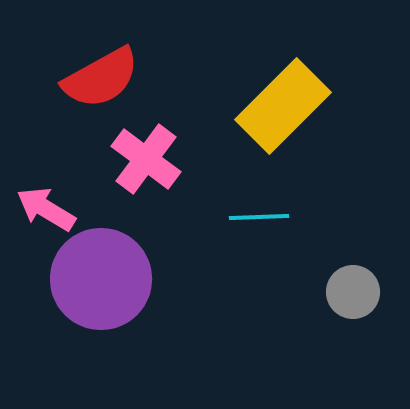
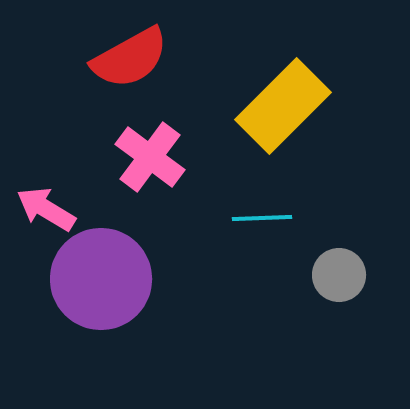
red semicircle: moved 29 px right, 20 px up
pink cross: moved 4 px right, 2 px up
cyan line: moved 3 px right, 1 px down
gray circle: moved 14 px left, 17 px up
